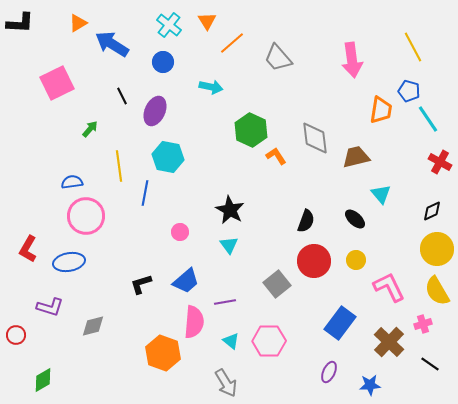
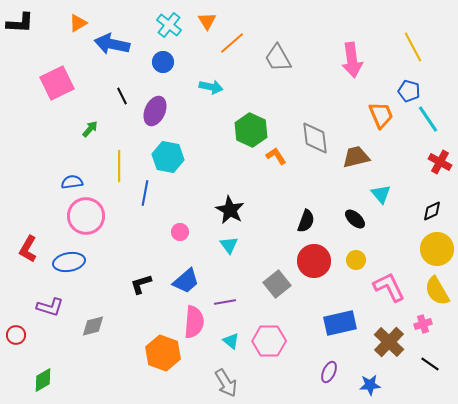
blue arrow at (112, 44): rotated 20 degrees counterclockwise
gray trapezoid at (278, 58): rotated 12 degrees clockwise
orange trapezoid at (381, 110): moved 5 px down; rotated 32 degrees counterclockwise
yellow line at (119, 166): rotated 8 degrees clockwise
blue rectangle at (340, 323): rotated 40 degrees clockwise
